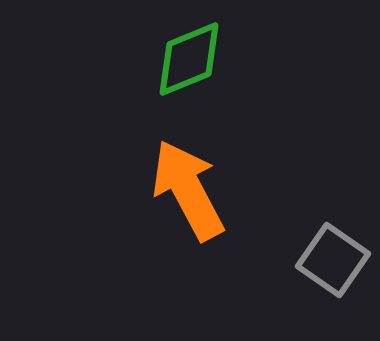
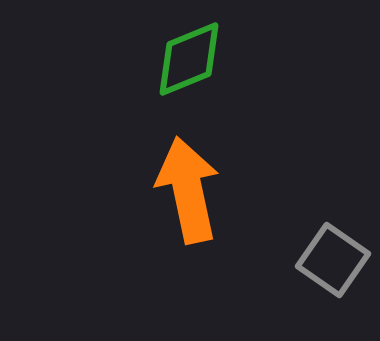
orange arrow: rotated 16 degrees clockwise
